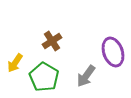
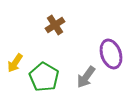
brown cross: moved 3 px right, 16 px up
purple ellipse: moved 2 px left, 2 px down
gray arrow: moved 1 px down
